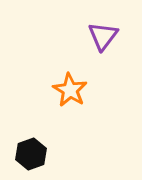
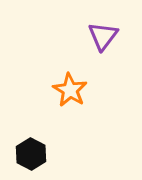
black hexagon: rotated 12 degrees counterclockwise
